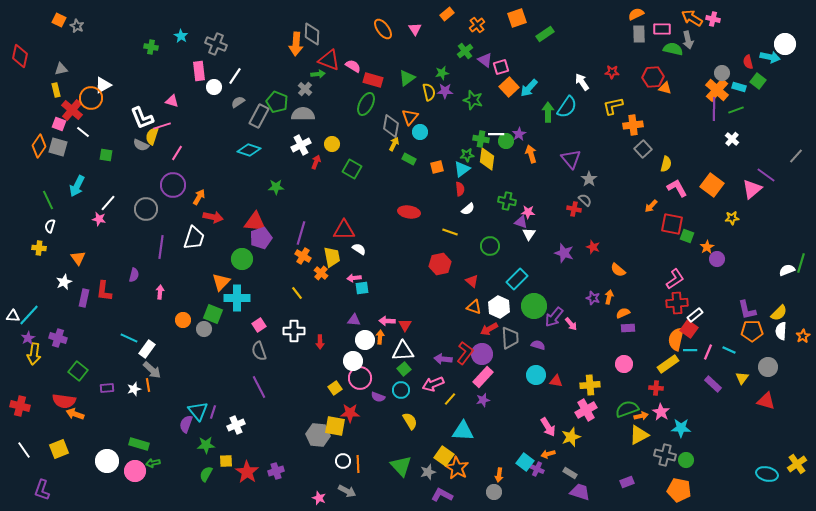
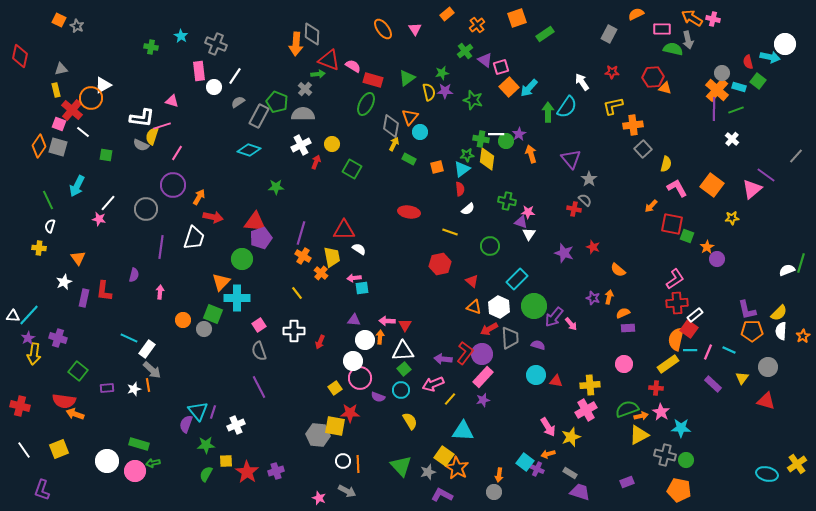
gray rectangle at (639, 34): moved 30 px left; rotated 30 degrees clockwise
white L-shape at (142, 118): rotated 60 degrees counterclockwise
red arrow at (320, 342): rotated 24 degrees clockwise
